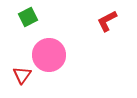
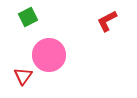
red triangle: moved 1 px right, 1 px down
